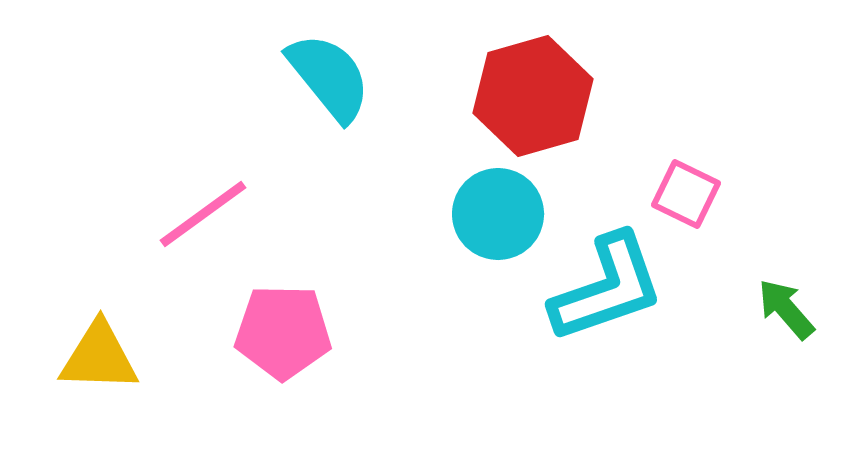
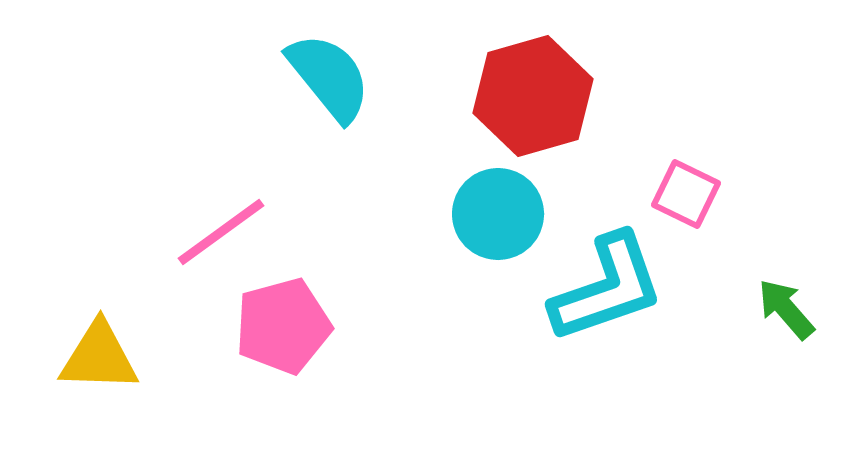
pink line: moved 18 px right, 18 px down
pink pentagon: moved 6 px up; rotated 16 degrees counterclockwise
